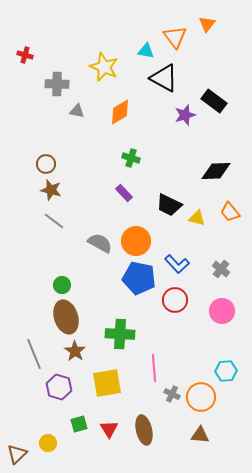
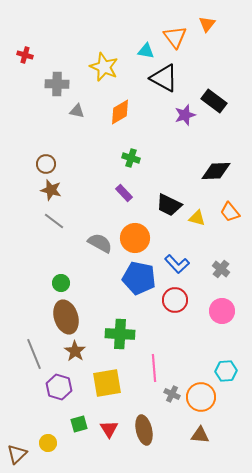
orange circle at (136, 241): moved 1 px left, 3 px up
green circle at (62, 285): moved 1 px left, 2 px up
